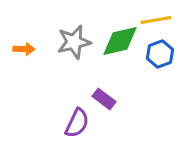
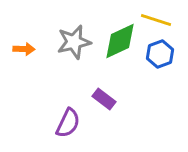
yellow line: rotated 28 degrees clockwise
green diamond: rotated 12 degrees counterclockwise
purple semicircle: moved 9 px left
